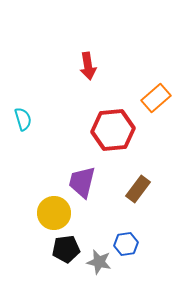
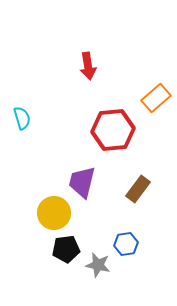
cyan semicircle: moved 1 px left, 1 px up
gray star: moved 1 px left, 3 px down
